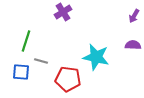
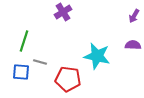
green line: moved 2 px left
cyan star: moved 1 px right, 1 px up
gray line: moved 1 px left, 1 px down
